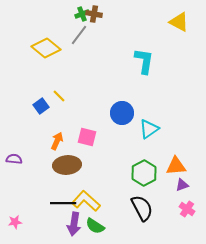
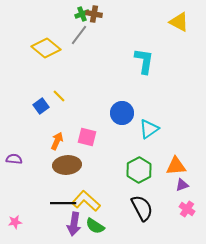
green hexagon: moved 5 px left, 3 px up
